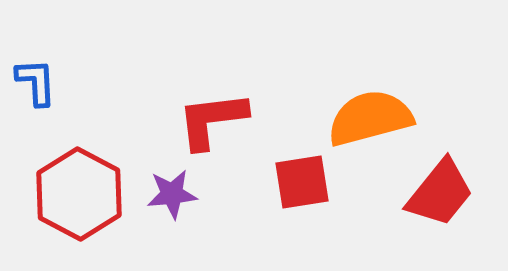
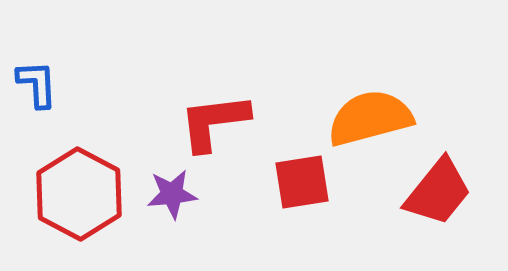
blue L-shape: moved 1 px right, 2 px down
red L-shape: moved 2 px right, 2 px down
red trapezoid: moved 2 px left, 1 px up
